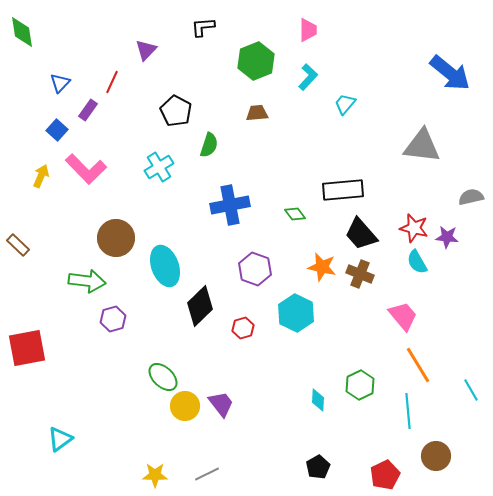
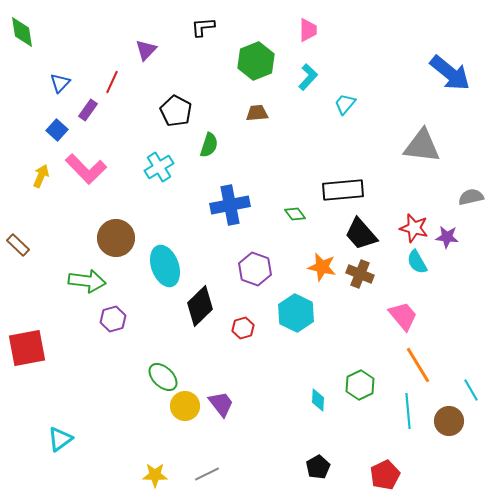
brown circle at (436, 456): moved 13 px right, 35 px up
